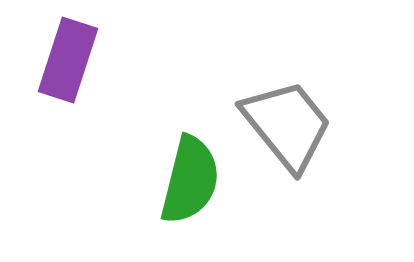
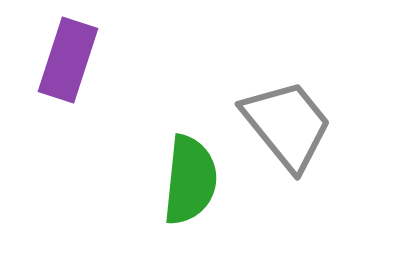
green semicircle: rotated 8 degrees counterclockwise
